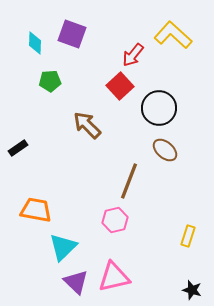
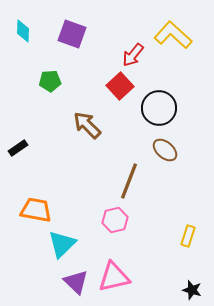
cyan diamond: moved 12 px left, 12 px up
cyan triangle: moved 1 px left, 3 px up
